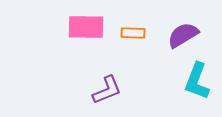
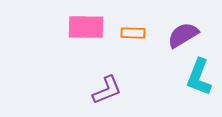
cyan L-shape: moved 2 px right, 4 px up
